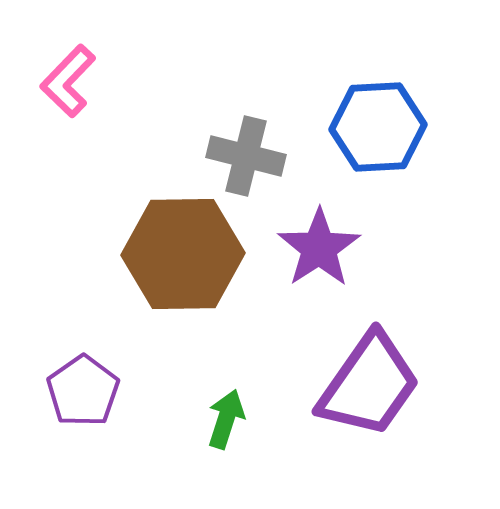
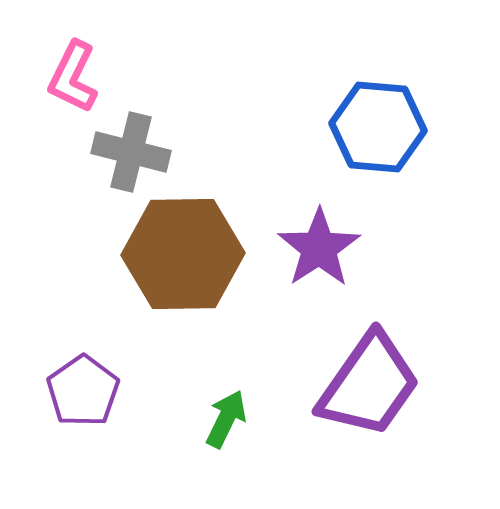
pink L-shape: moved 5 px right, 4 px up; rotated 18 degrees counterclockwise
blue hexagon: rotated 8 degrees clockwise
gray cross: moved 115 px left, 4 px up
green arrow: rotated 8 degrees clockwise
